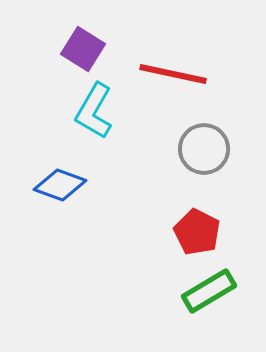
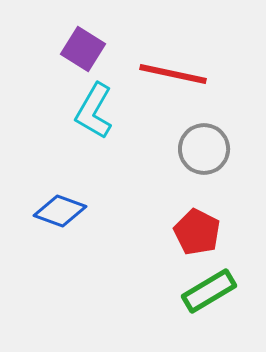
blue diamond: moved 26 px down
